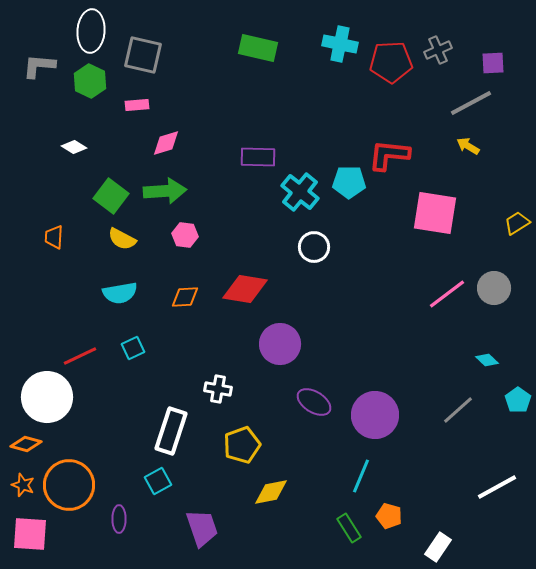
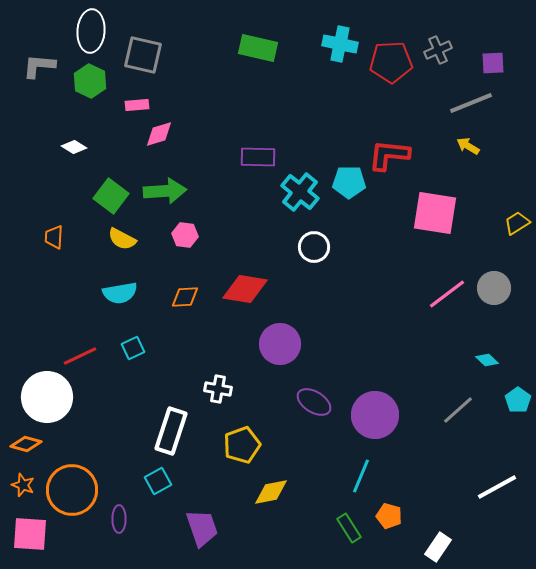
gray line at (471, 103): rotated 6 degrees clockwise
pink diamond at (166, 143): moved 7 px left, 9 px up
orange circle at (69, 485): moved 3 px right, 5 px down
